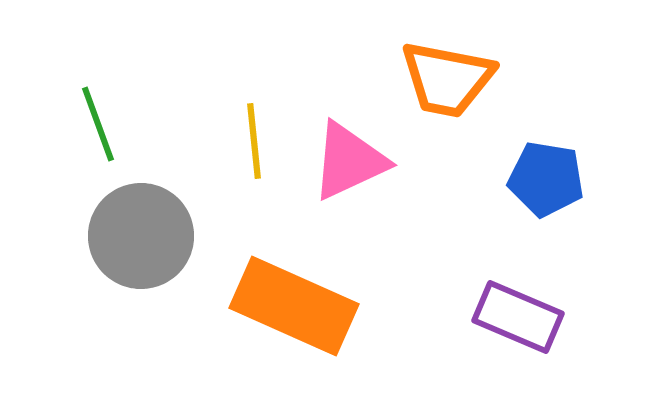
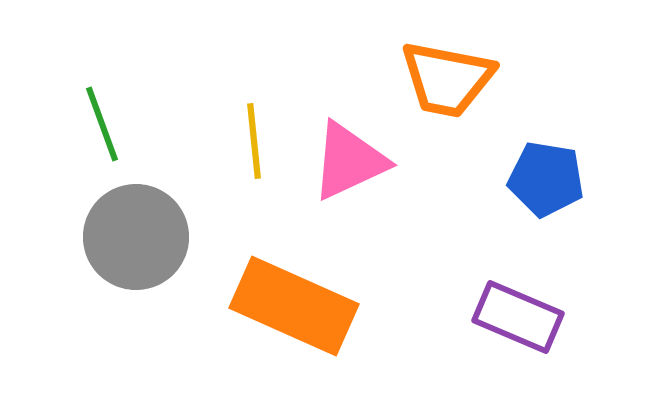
green line: moved 4 px right
gray circle: moved 5 px left, 1 px down
